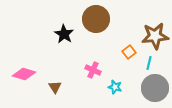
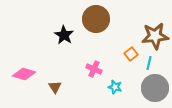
black star: moved 1 px down
orange square: moved 2 px right, 2 px down
pink cross: moved 1 px right, 1 px up
